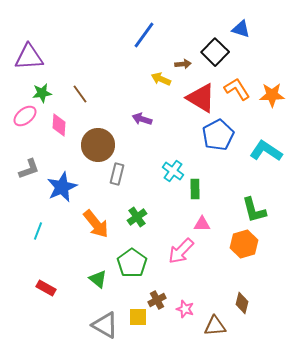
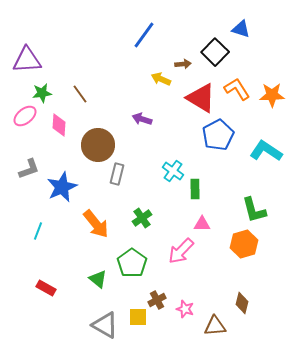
purple triangle: moved 2 px left, 3 px down
green cross: moved 5 px right, 1 px down
